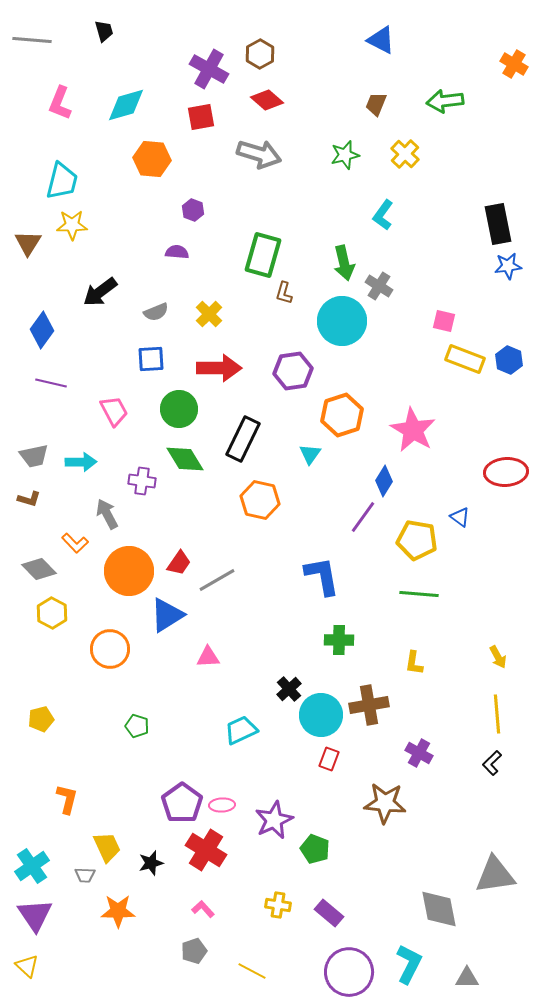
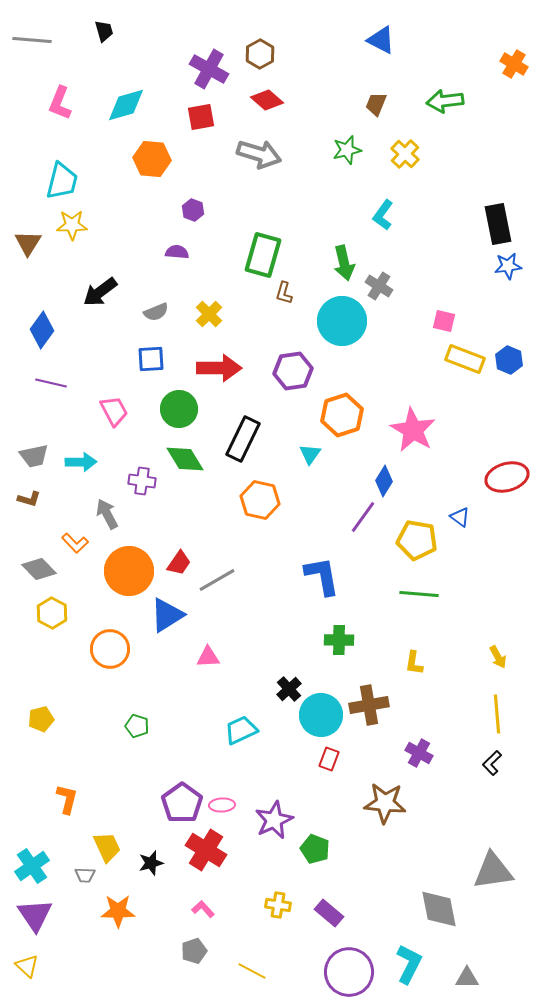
green star at (345, 155): moved 2 px right, 5 px up
red ellipse at (506, 472): moved 1 px right, 5 px down; rotated 12 degrees counterclockwise
gray triangle at (495, 875): moved 2 px left, 4 px up
